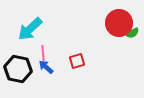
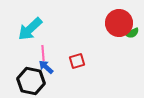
black hexagon: moved 13 px right, 12 px down
